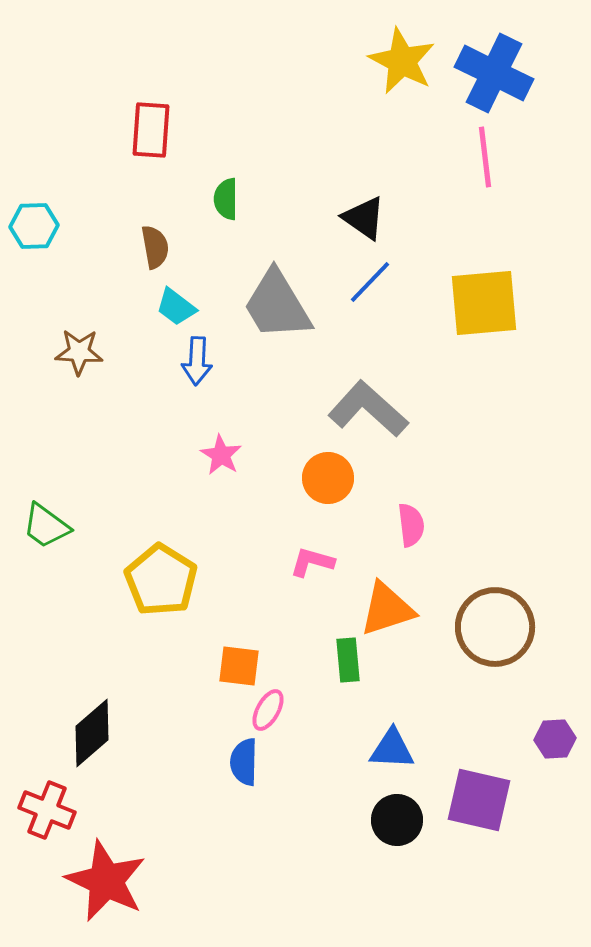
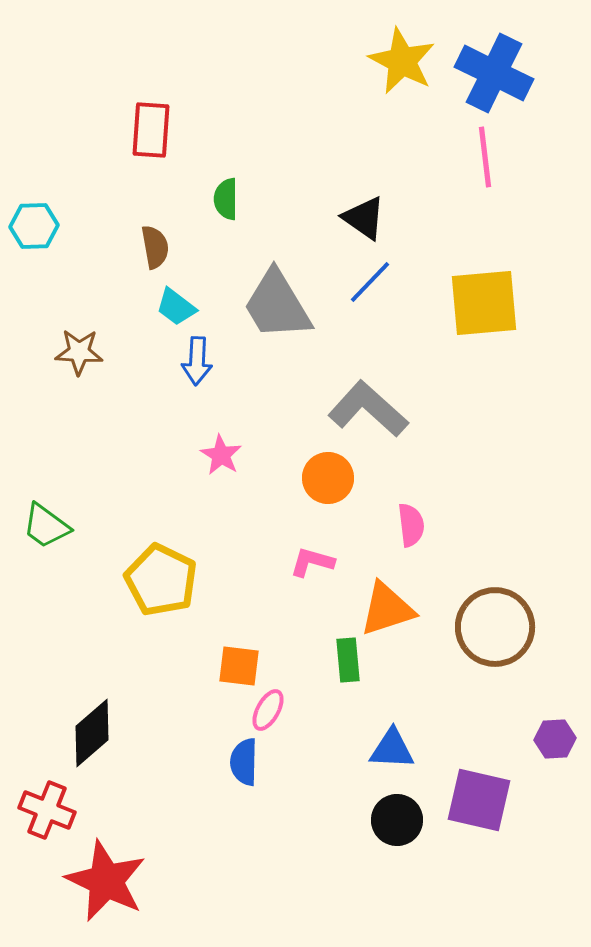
yellow pentagon: rotated 6 degrees counterclockwise
